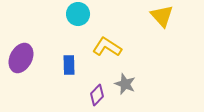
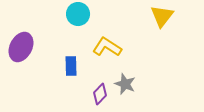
yellow triangle: rotated 20 degrees clockwise
purple ellipse: moved 11 px up
blue rectangle: moved 2 px right, 1 px down
purple diamond: moved 3 px right, 1 px up
